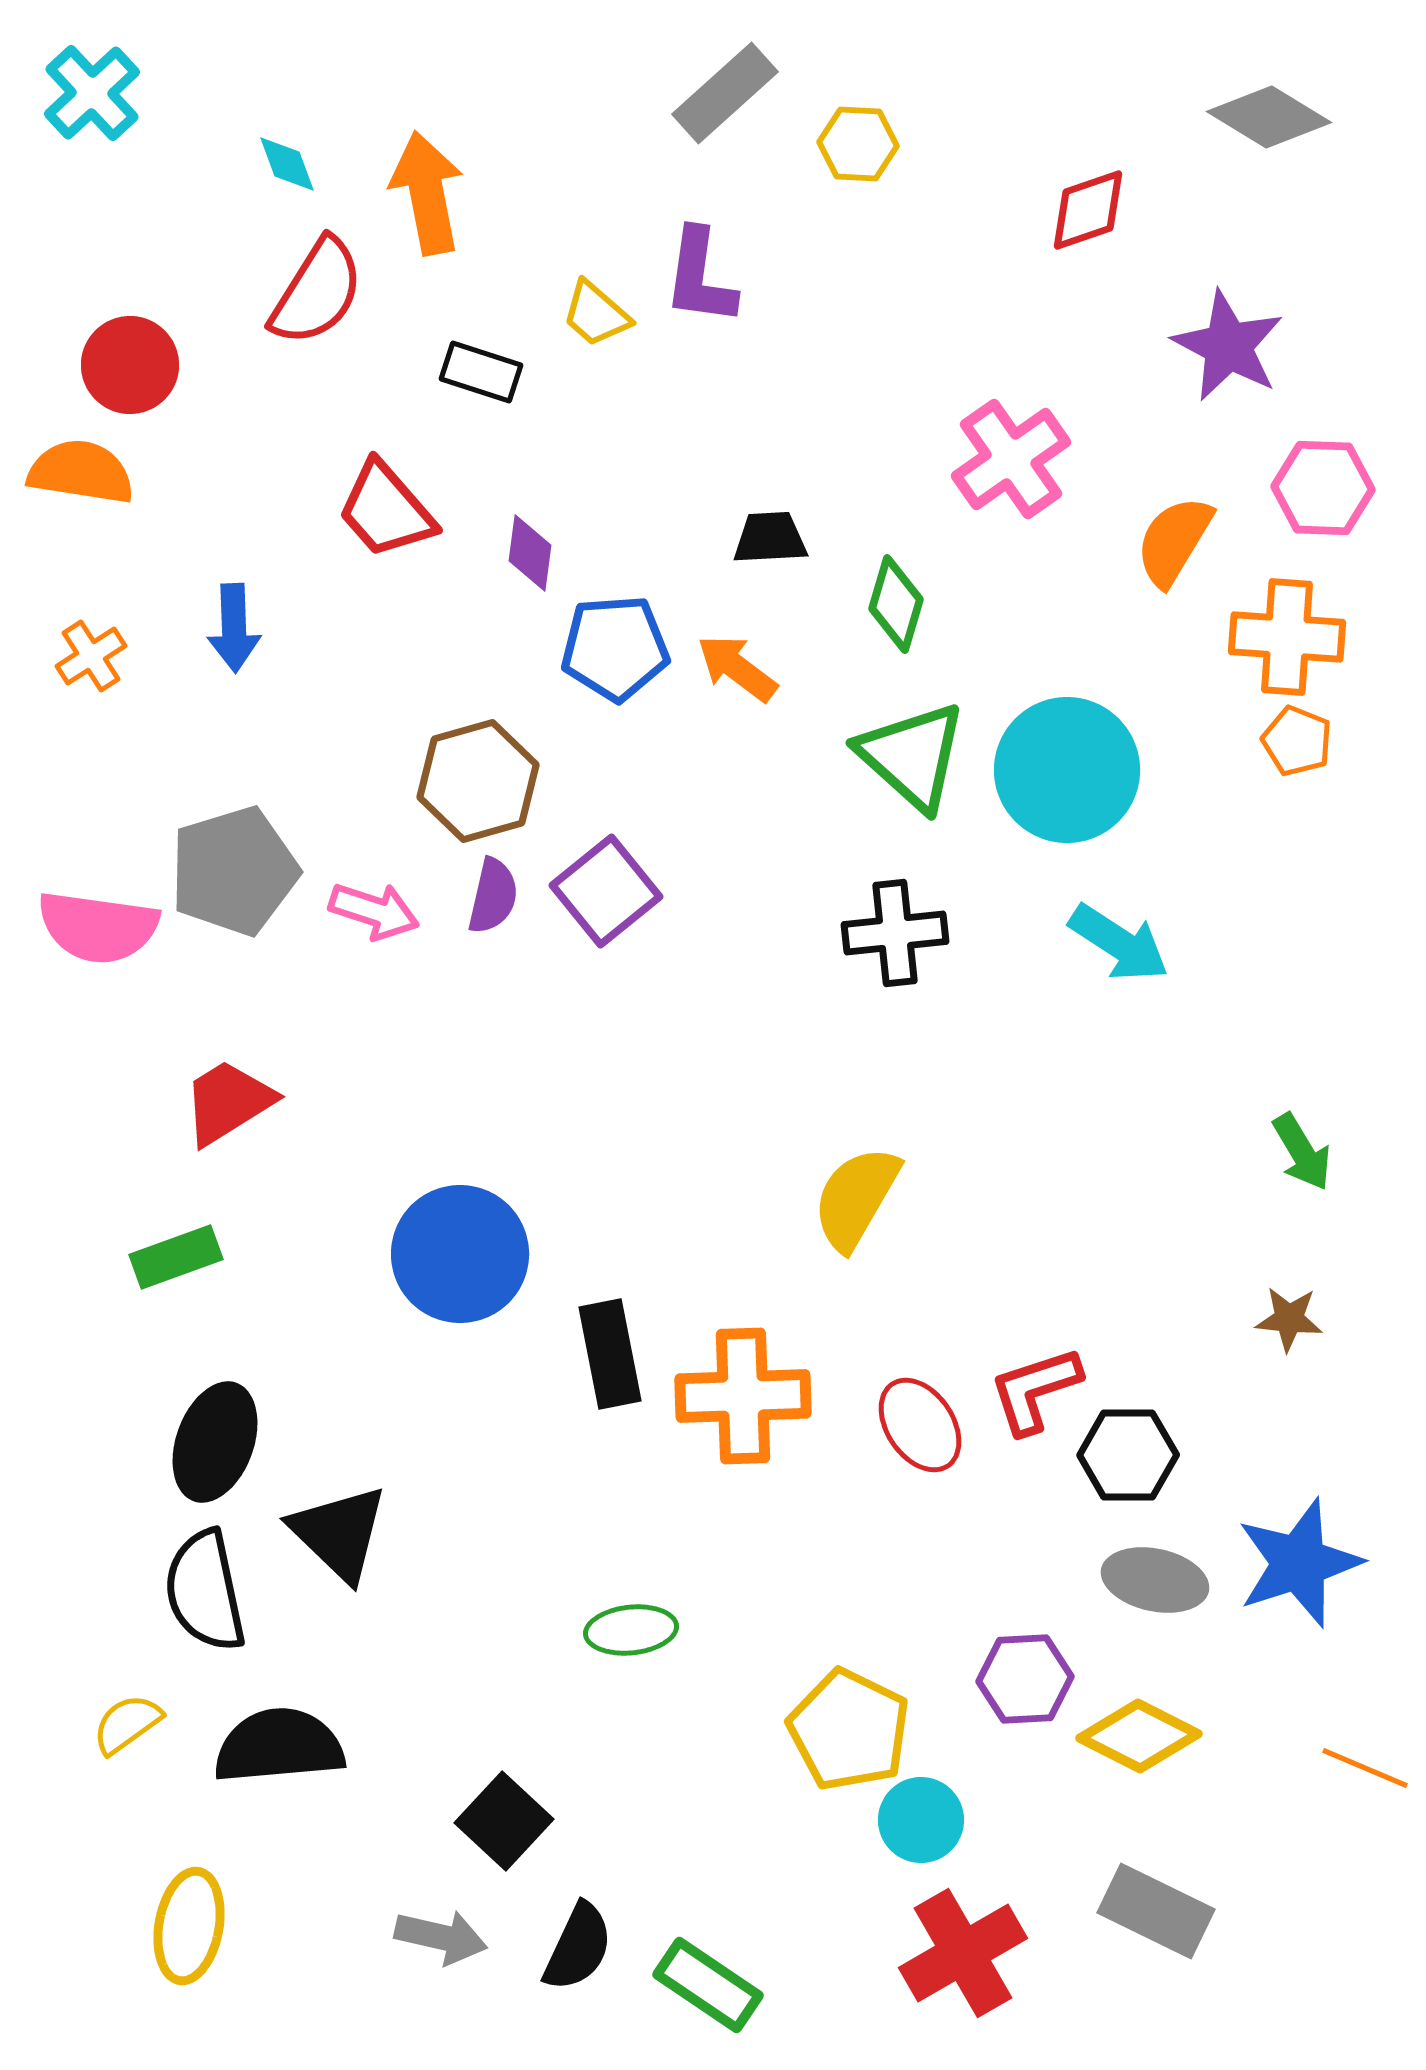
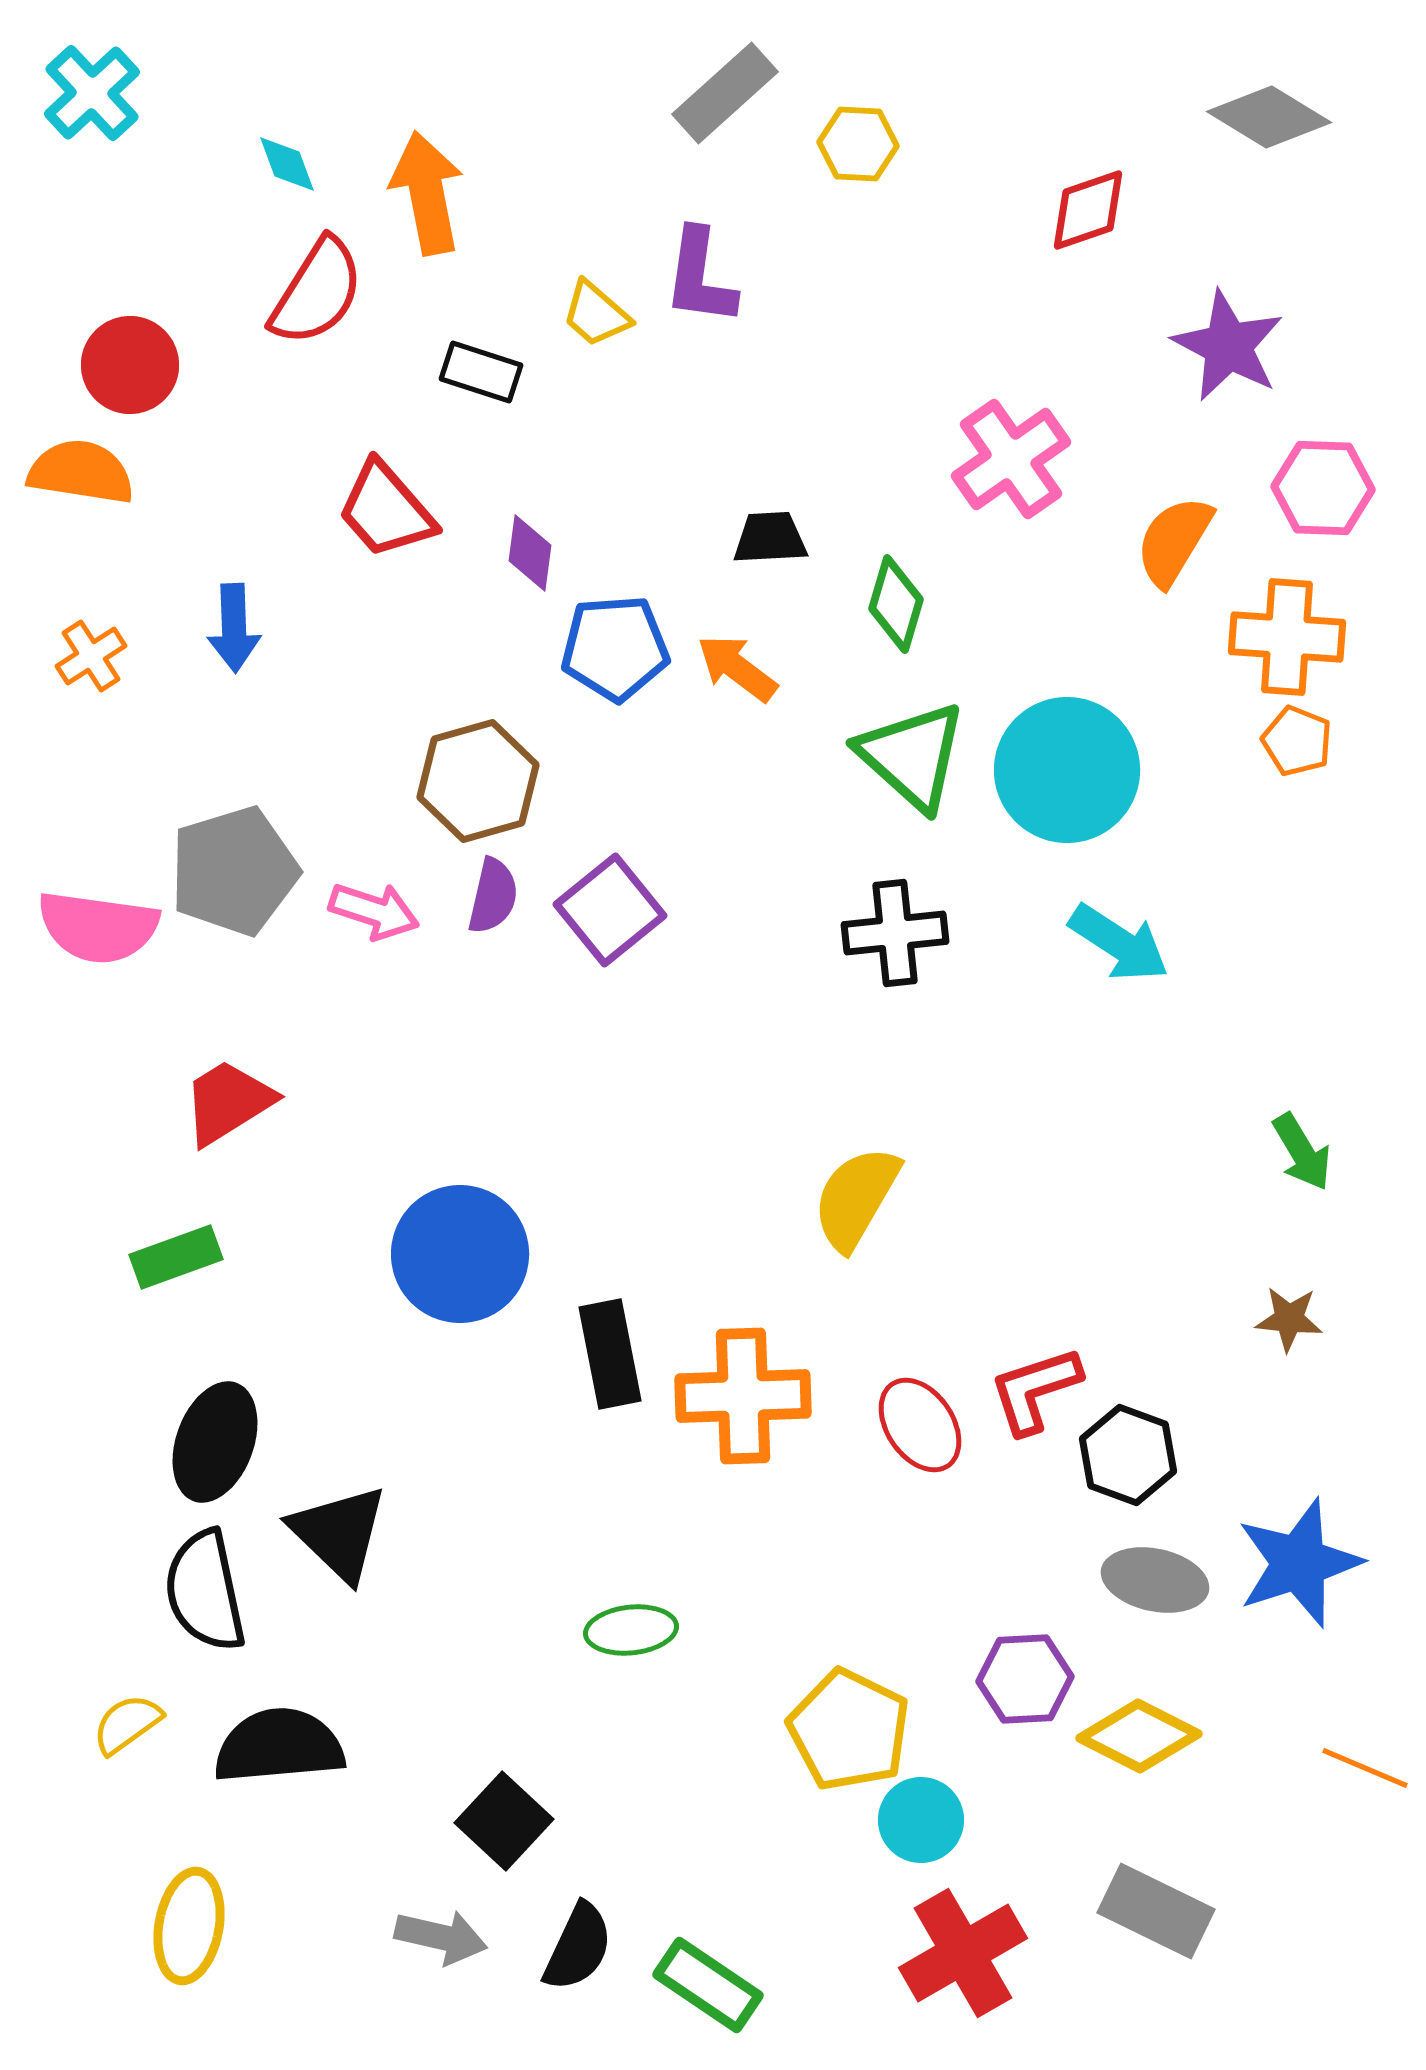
purple square at (606, 891): moved 4 px right, 19 px down
black hexagon at (1128, 1455): rotated 20 degrees clockwise
